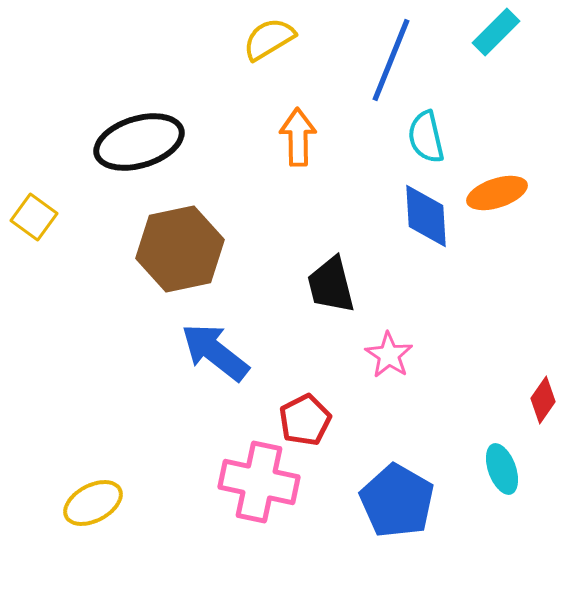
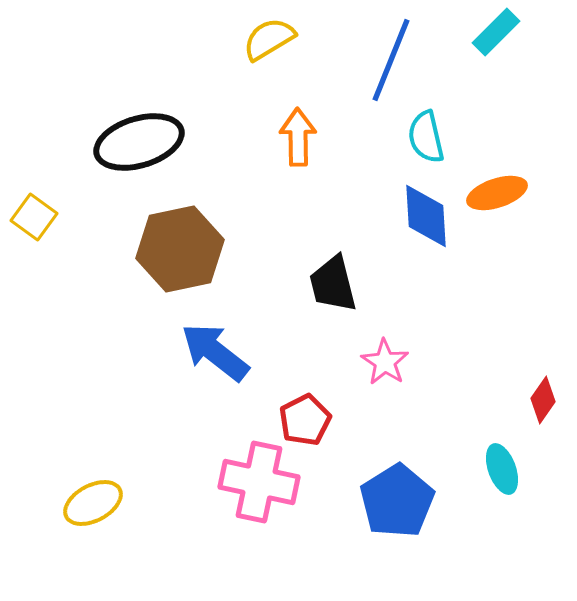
black trapezoid: moved 2 px right, 1 px up
pink star: moved 4 px left, 7 px down
blue pentagon: rotated 10 degrees clockwise
